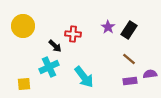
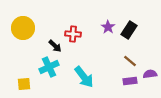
yellow circle: moved 2 px down
brown line: moved 1 px right, 2 px down
